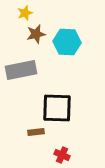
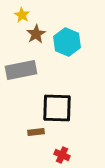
yellow star: moved 3 px left, 2 px down; rotated 21 degrees counterclockwise
brown star: rotated 18 degrees counterclockwise
cyan hexagon: rotated 20 degrees clockwise
